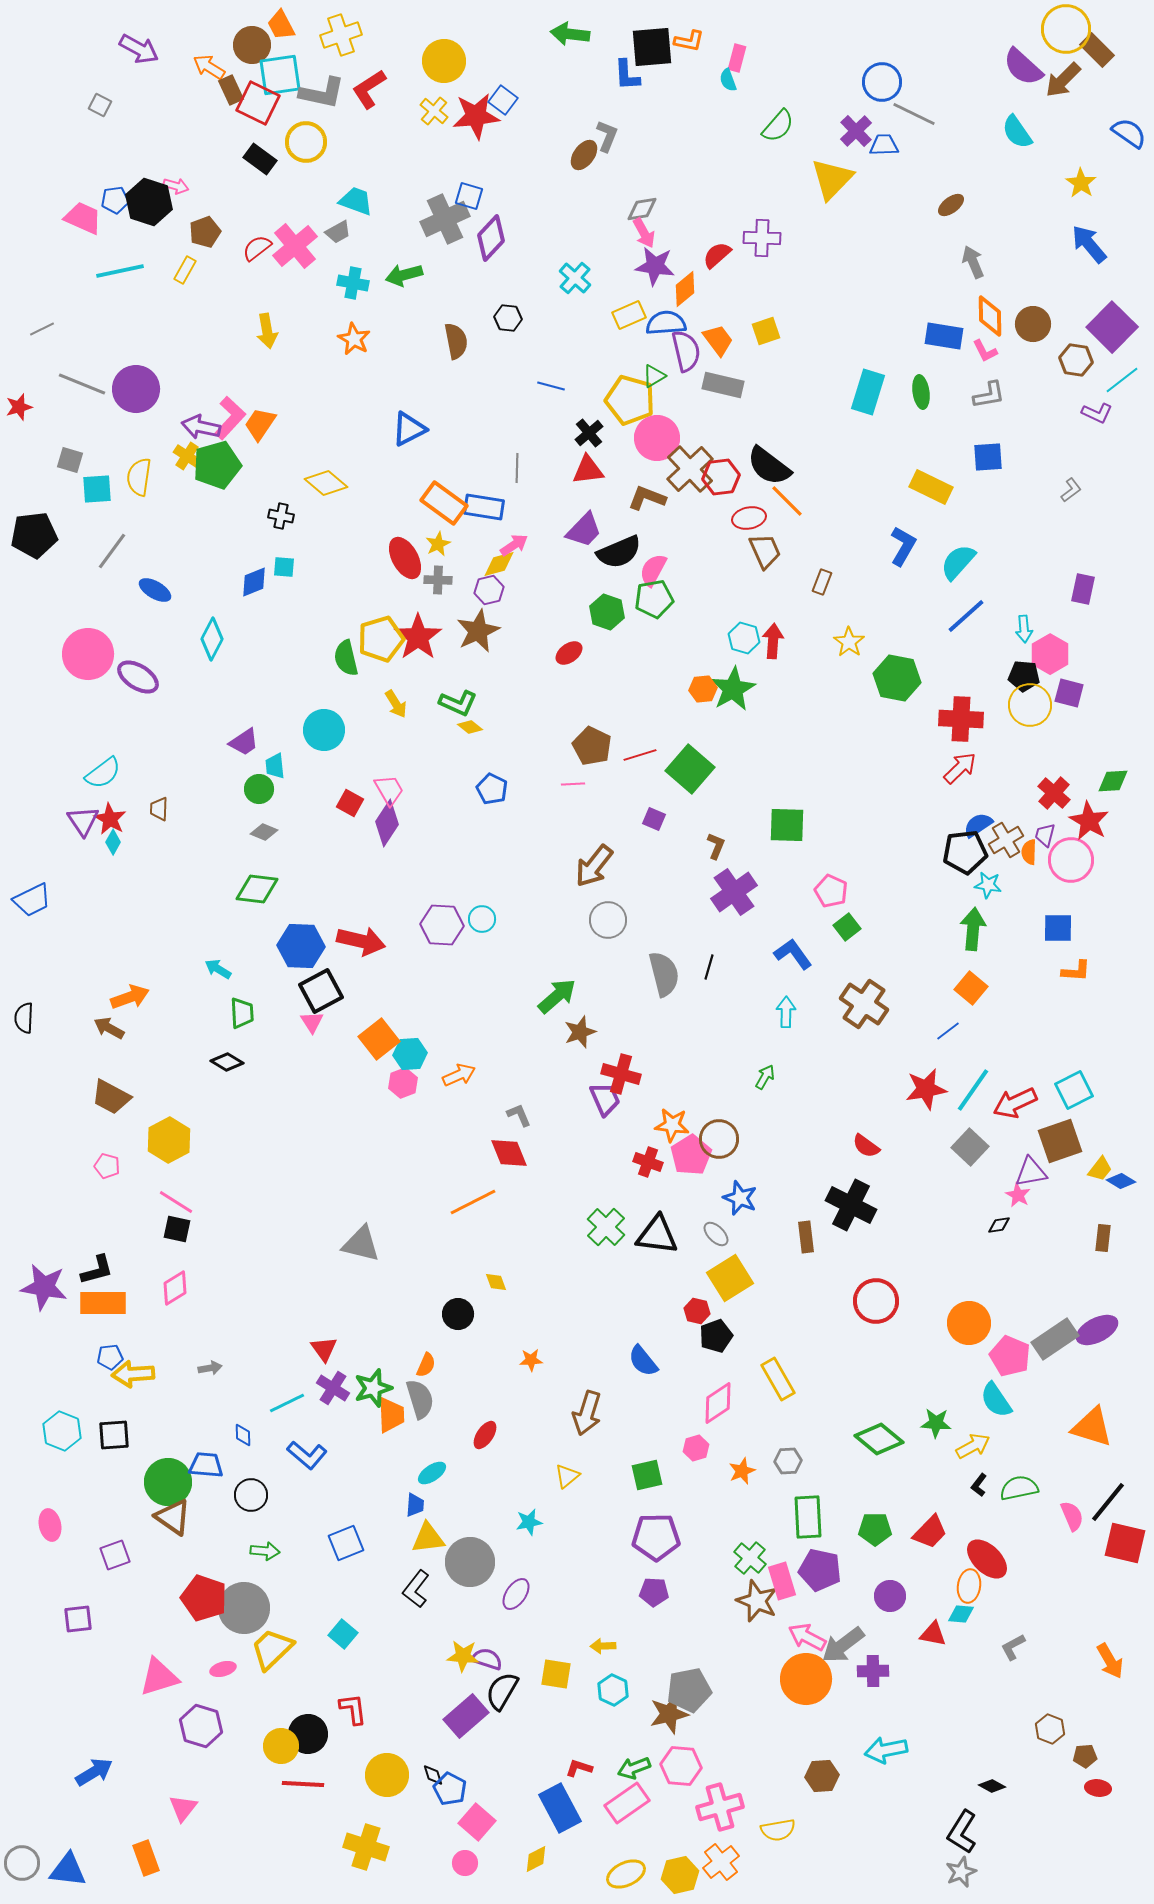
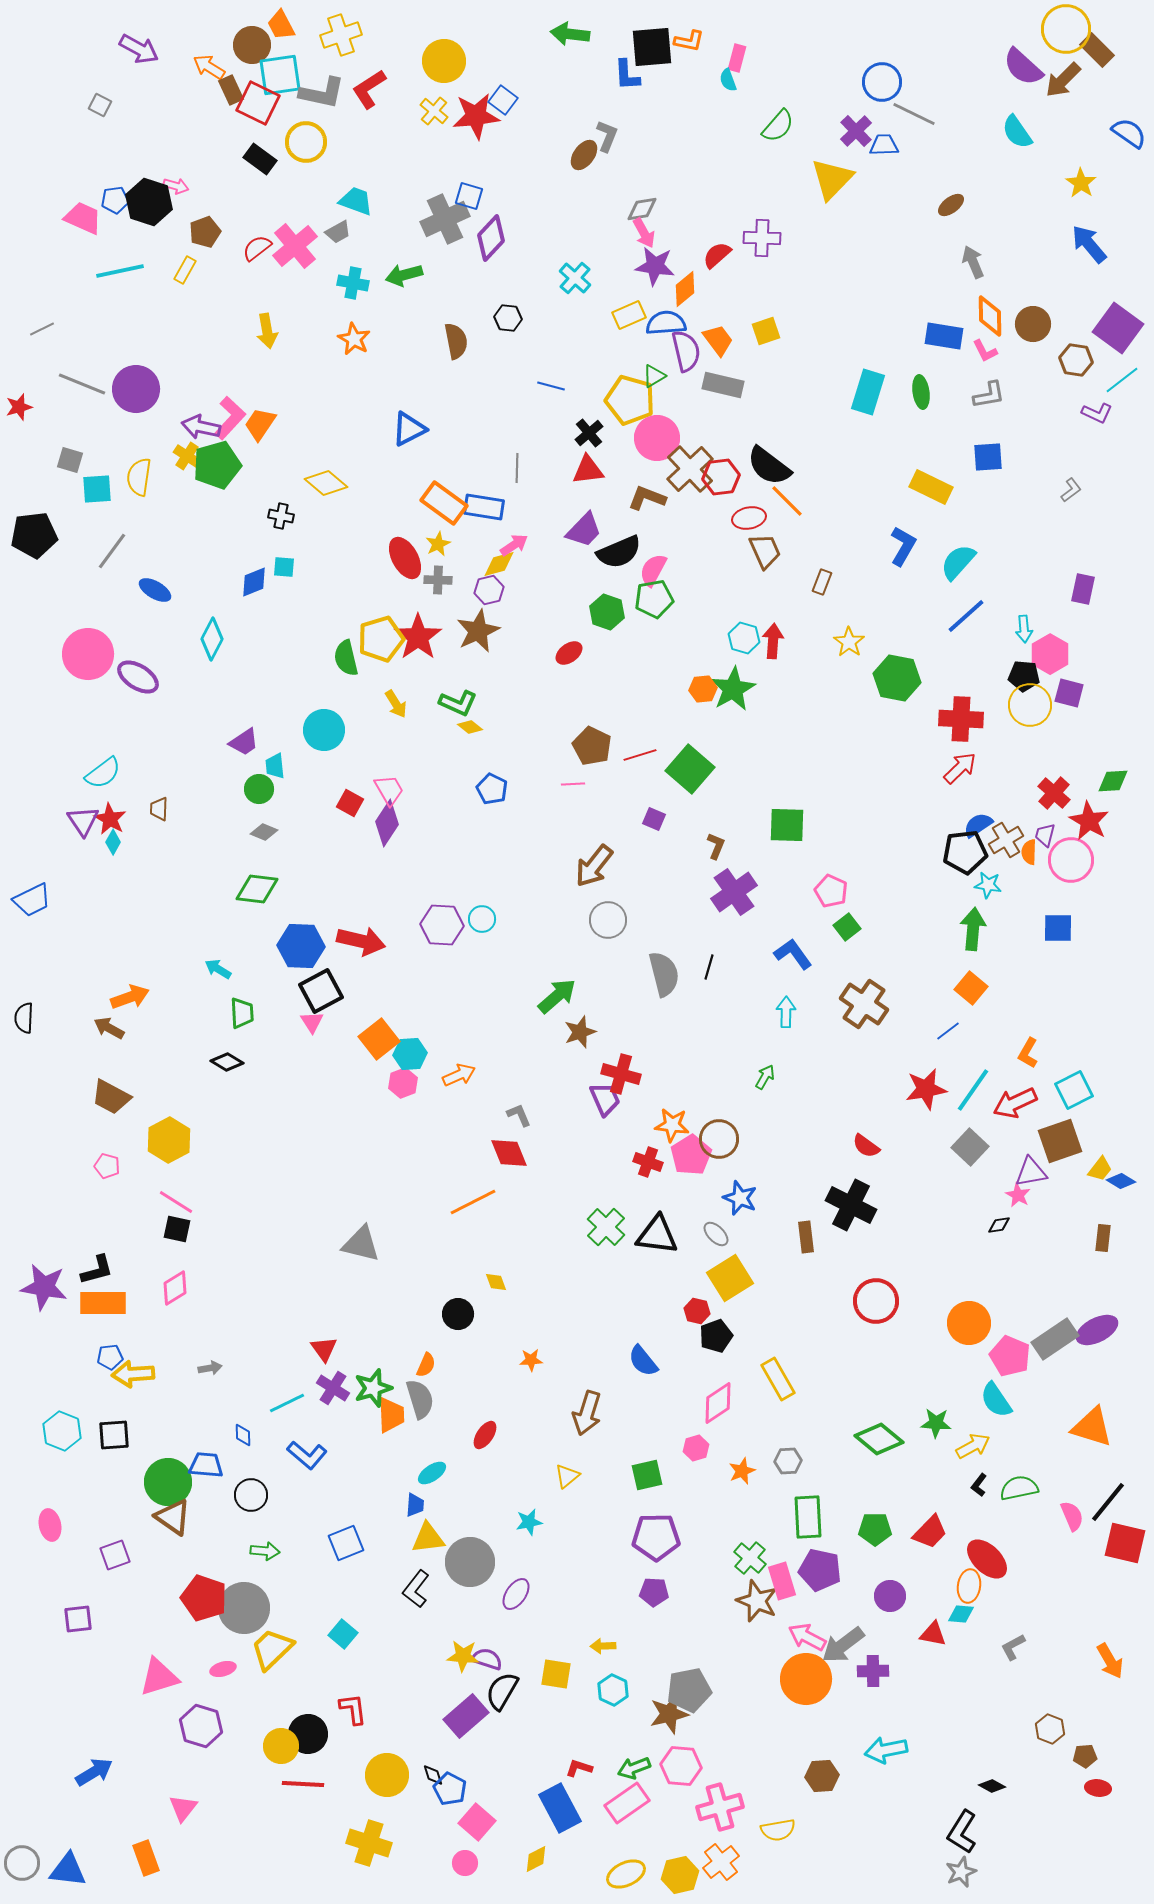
purple square at (1112, 327): moved 6 px right, 1 px down; rotated 9 degrees counterclockwise
orange L-shape at (1076, 971): moved 48 px left, 82 px down; rotated 116 degrees clockwise
yellow cross at (366, 1847): moved 3 px right, 4 px up
